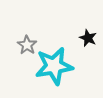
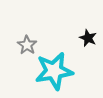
cyan star: moved 5 px down
